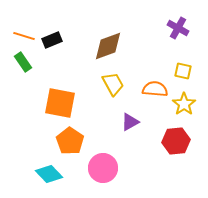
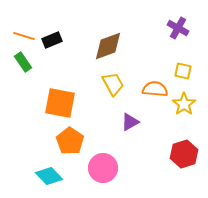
red hexagon: moved 8 px right, 13 px down; rotated 12 degrees counterclockwise
cyan diamond: moved 2 px down
